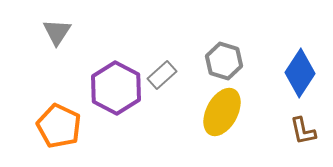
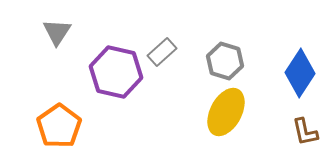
gray hexagon: moved 1 px right
gray rectangle: moved 23 px up
purple hexagon: moved 16 px up; rotated 15 degrees counterclockwise
yellow ellipse: moved 4 px right
orange pentagon: rotated 12 degrees clockwise
brown L-shape: moved 2 px right, 1 px down
